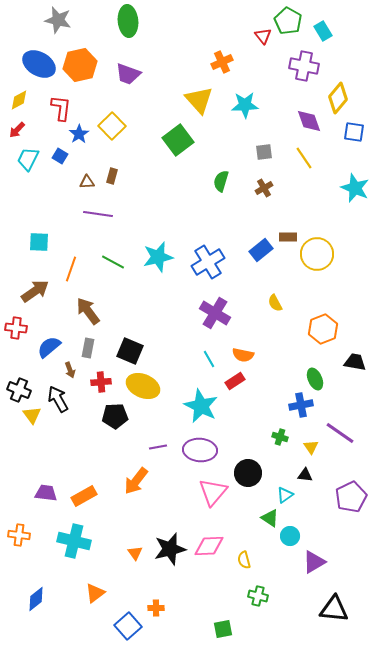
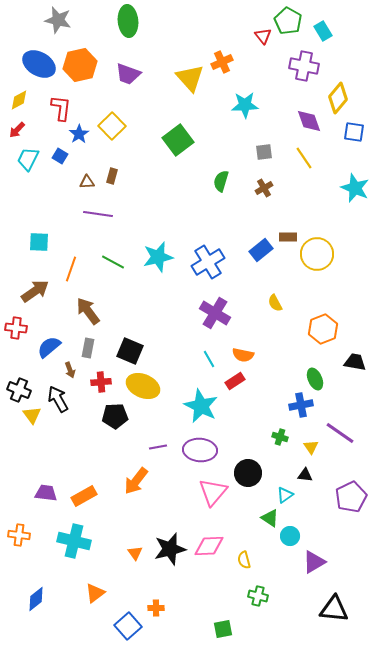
yellow triangle at (199, 100): moved 9 px left, 22 px up
